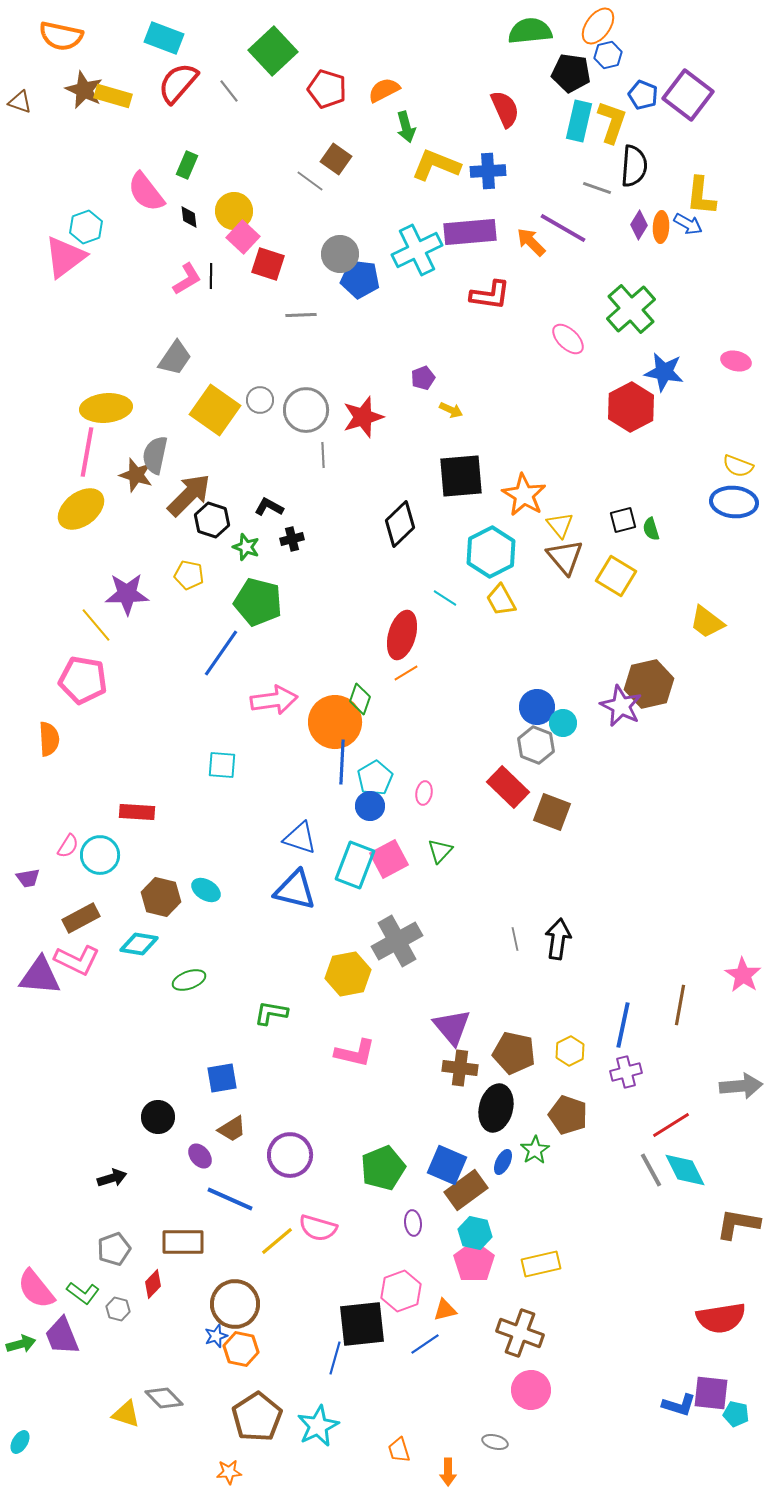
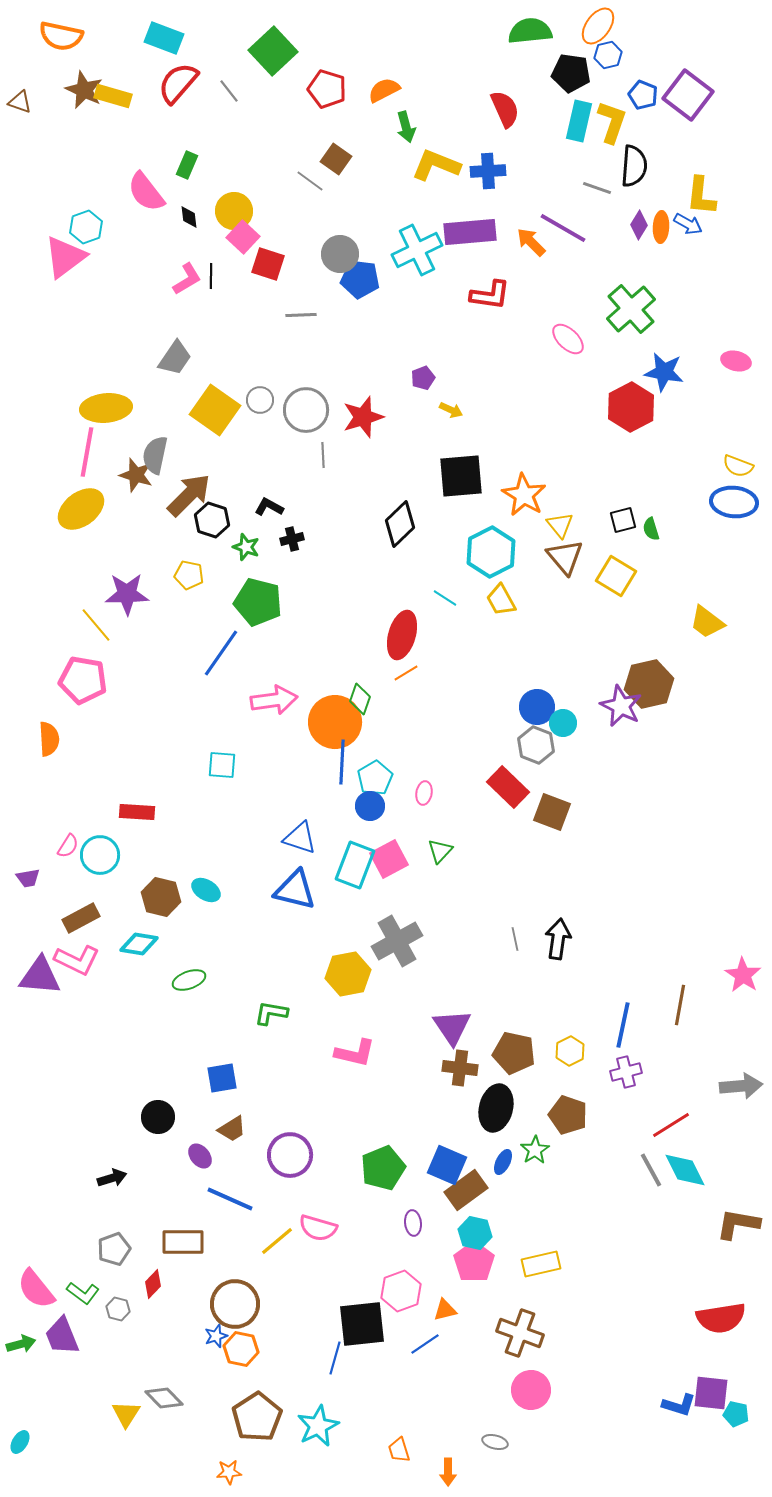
purple triangle at (452, 1027): rotated 6 degrees clockwise
yellow triangle at (126, 1414): rotated 44 degrees clockwise
